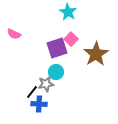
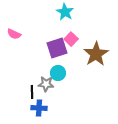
cyan star: moved 3 px left
cyan circle: moved 2 px right, 1 px down
gray star: rotated 14 degrees clockwise
black line: rotated 40 degrees counterclockwise
blue cross: moved 4 px down
